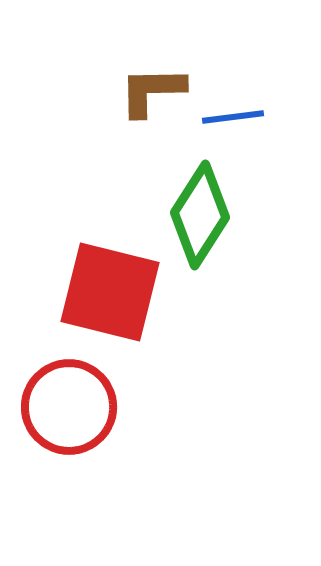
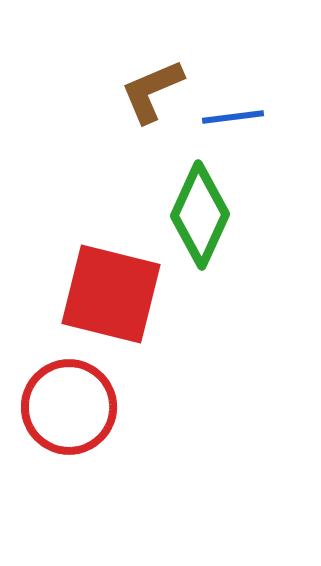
brown L-shape: rotated 22 degrees counterclockwise
green diamond: rotated 8 degrees counterclockwise
red square: moved 1 px right, 2 px down
